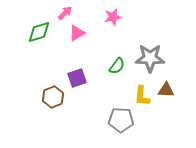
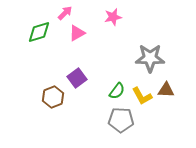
green semicircle: moved 25 px down
purple square: rotated 18 degrees counterclockwise
yellow L-shape: rotated 35 degrees counterclockwise
